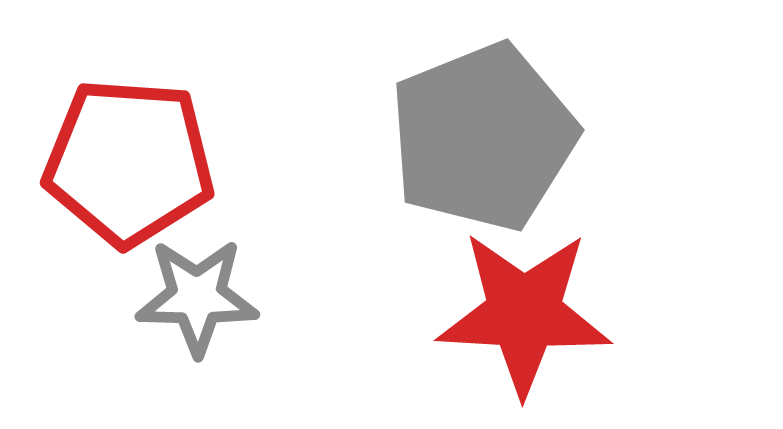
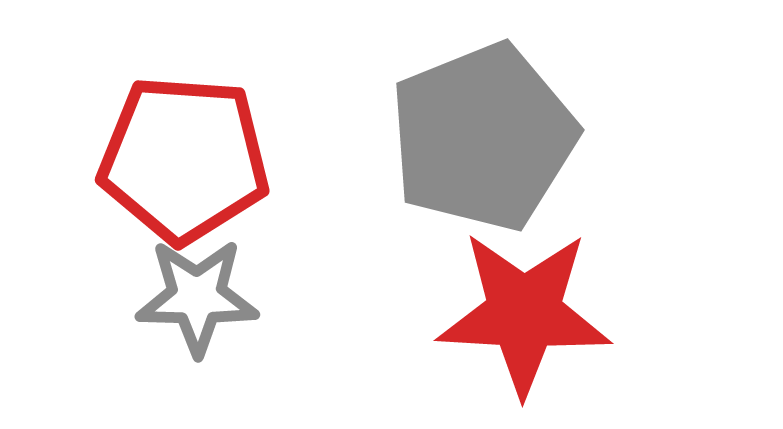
red pentagon: moved 55 px right, 3 px up
